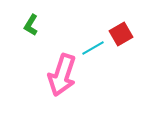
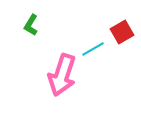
red square: moved 1 px right, 2 px up
cyan line: moved 1 px down
